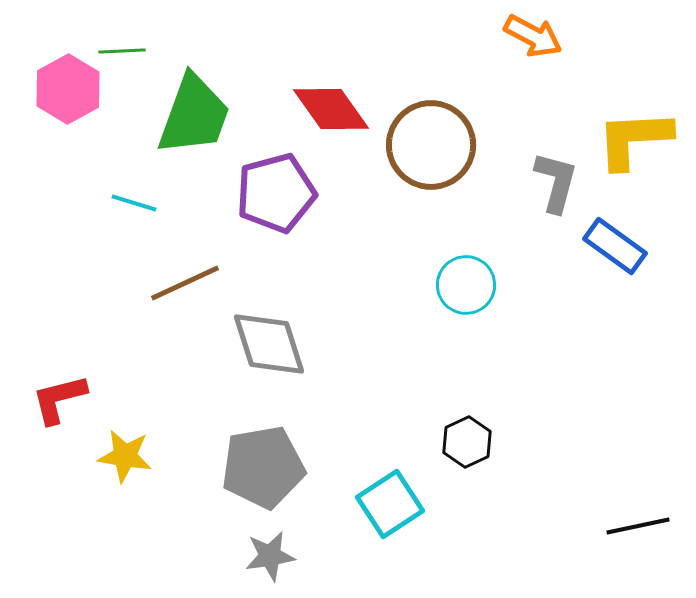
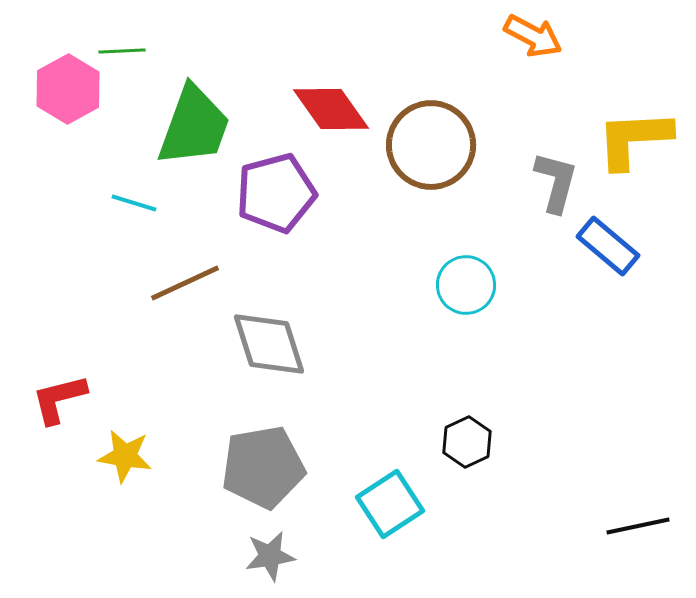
green trapezoid: moved 11 px down
blue rectangle: moved 7 px left; rotated 4 degrees clockwise
